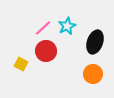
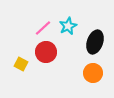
cyan star: moved 1 px right
red circle: moved 1 px down
orange circle: moved 1 px up
